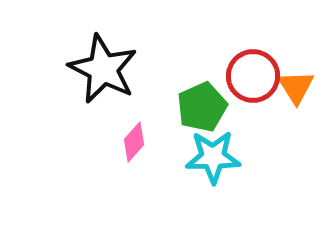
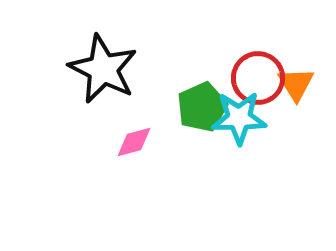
red circle: moved 5 px right, 2 px down
orange triangle: moved 3 px up
pink diamond: rotated 33 degrees clockwise
cyan star: moved 26 px right, 39 px up
